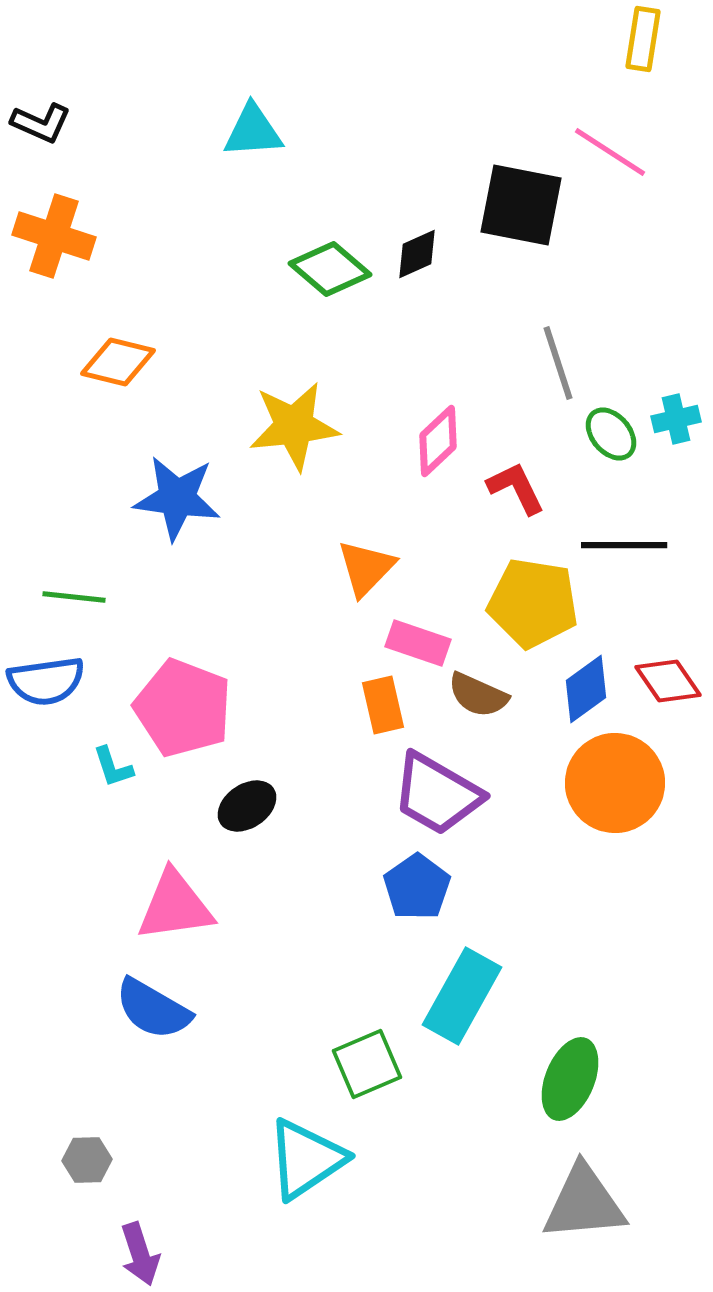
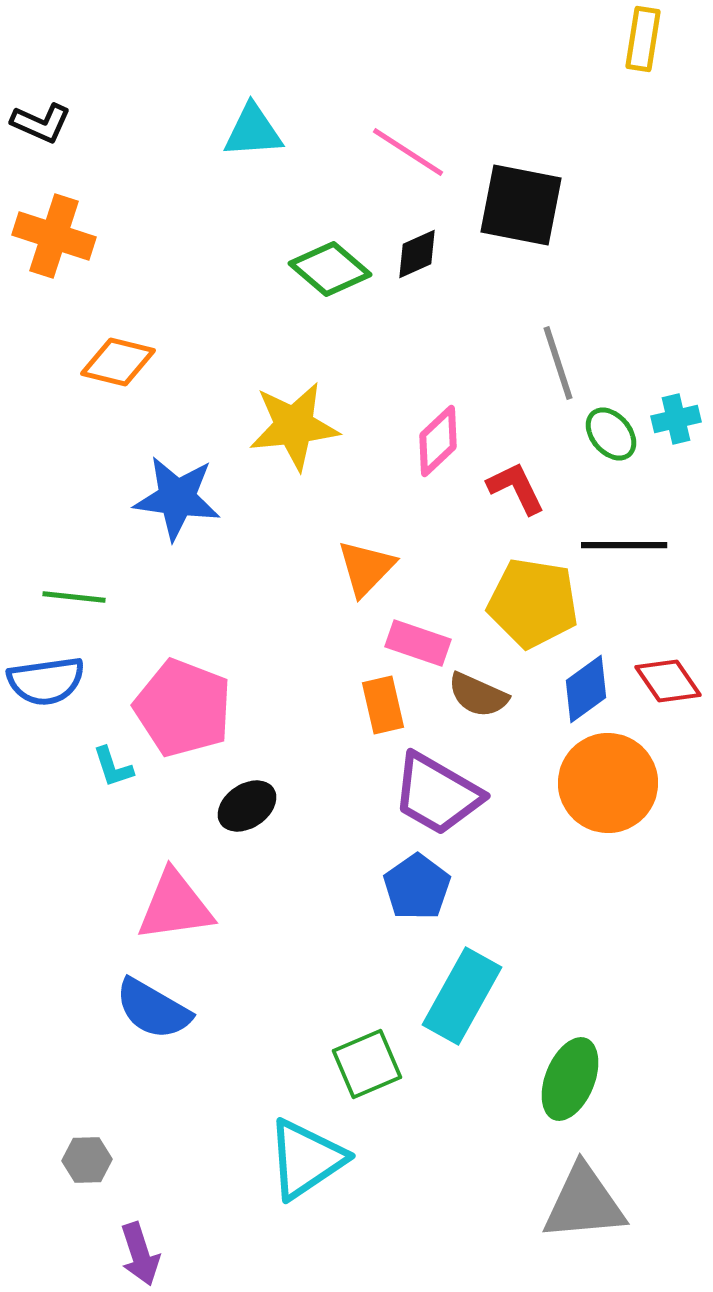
pink line at (610, 152): moved 202 px left
orange circle at (615, 783): moved 7 px left
